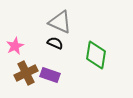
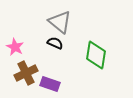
gray triangle: rotated 15 degrees clockwise
pink star: moved 1 px down; rotated 18 degrees counterclockwise
purple rectangle: moved 9 px down
